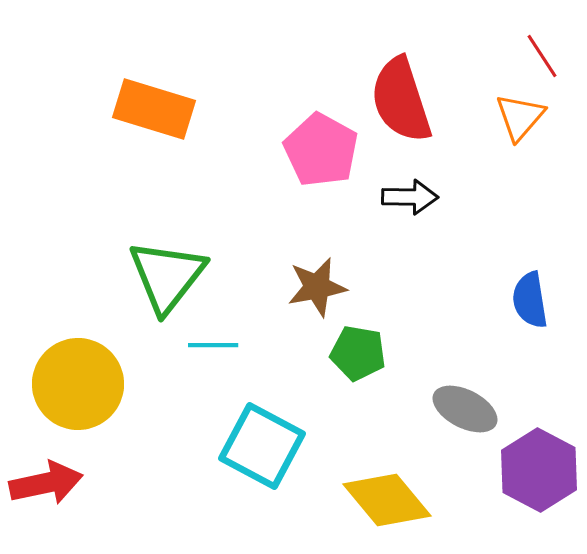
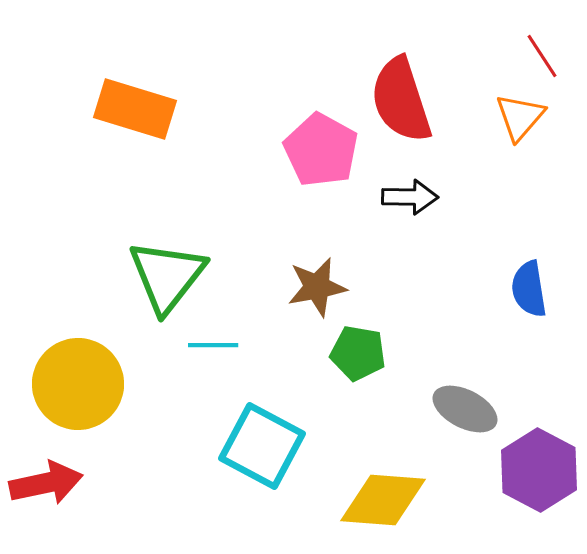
orange rectangle: moved 19 px left
blue semicircle: moved 1 px left, 11 px up
yellow diamond: moved 4 px left; rotated 46 degrees counterclockwise
